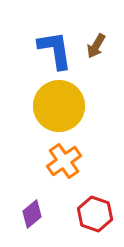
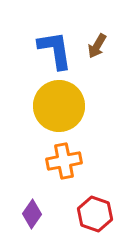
brown arrow: moved 1 px right
orange cross: rotated 24 degrees clockwise
purple diamond: rotated 16 degrees counterclockwise
